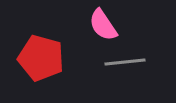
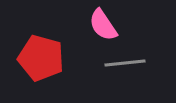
gray line: moved 1 px down
